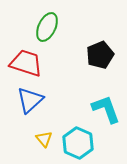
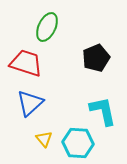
black pentagon: moved 4 px left, 3 px down
blue triangle: moved 3 px down
cyan L-shape: moved 3 px left, 2 px down; rotated 8 degrees clockwise
cyan hexagon: rotated 20 degrees counterclockwise
